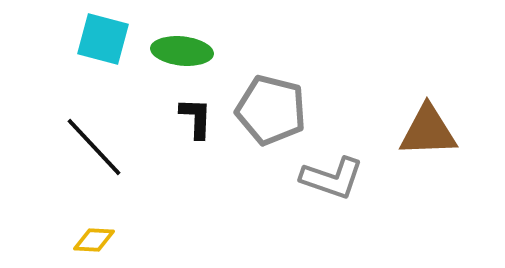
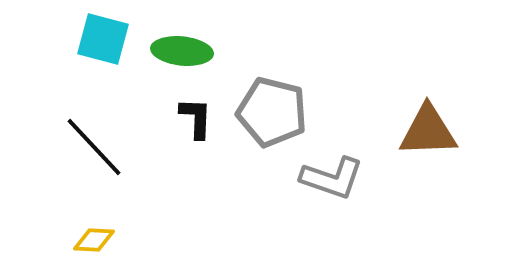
gray pentagon: moved 1 px right, 2 px down
